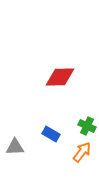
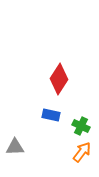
red diamond: moved 1 px left, 2 px down; rotated 56 degrees counterclockwise
green cross: moved 6 px left
blue rectangle: moved 19 px up; rotated 18 degrees counterclockwise
